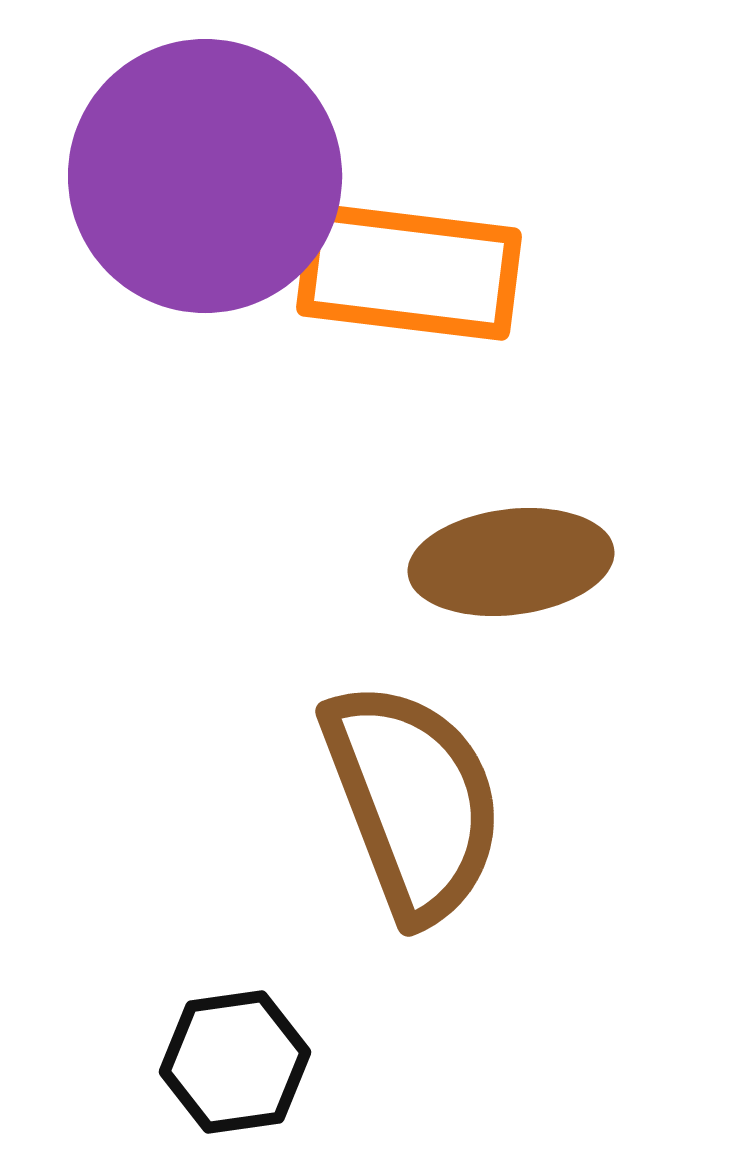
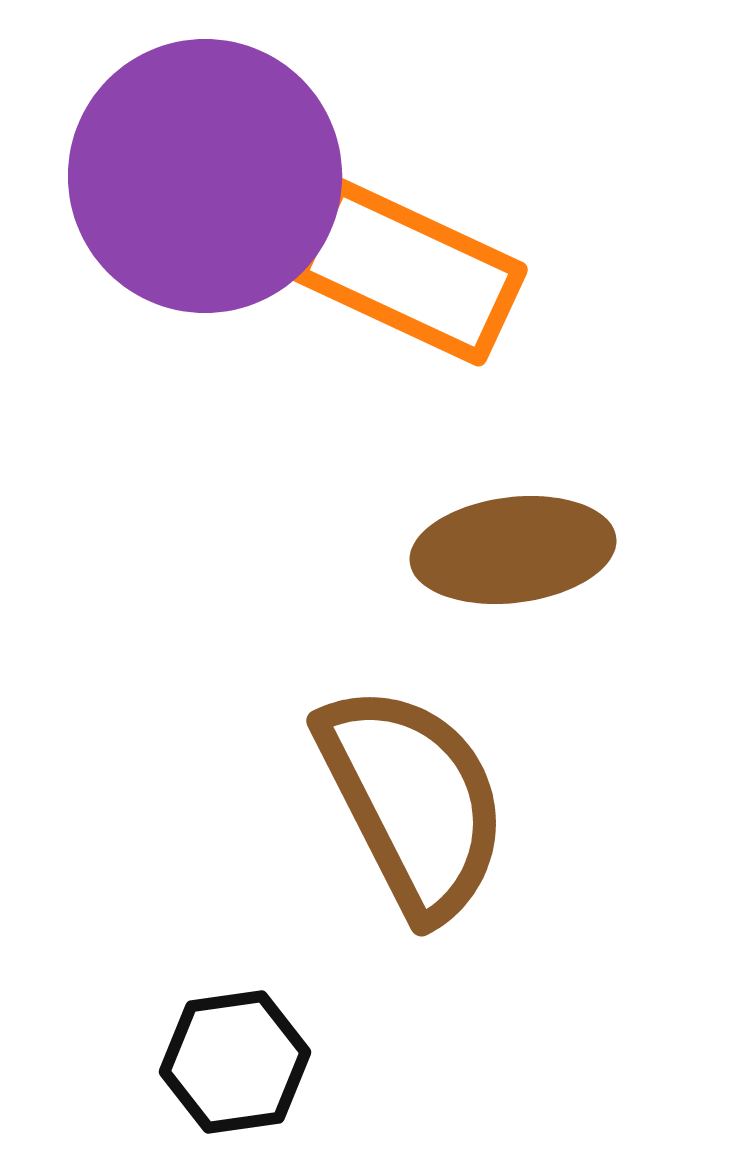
orange rectangle: rotated 18 degrees clockwise
brown ellipse: moved 2 px right, 12 px up
brown semicircle: rotated 6 degrees counterclockwise
